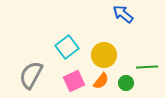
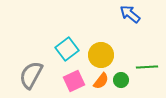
blue arrow: moved 7 px right
cyan square: moved 2 px down
yellow circle: moved 3 px left
green circle: moved 5 px left, 3 px up
